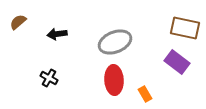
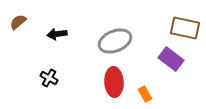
gray ellipse: moved 1 px up
purple rectangle: moved 6 px left, 3 px up
red ellipse: moved 2 px down
